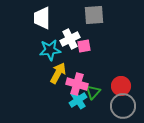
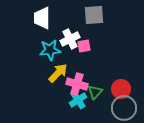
yellow arrow: rotated 15 degrees clockwise
red circle: moved 3 px down
green triangle: moved 2 px right
gray circle: moved 1 px right, 2 px down
